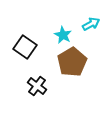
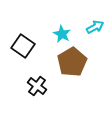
cyan arrow: moved 4 px right, 3 px down
cyan star: moved 1 px left, 1 px up
black square: moved 2 px left, 1 px up
